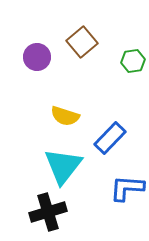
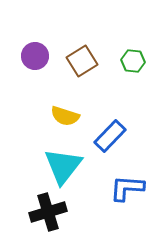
brown square: moved 19 px down; rotated 8 degrees clockwise
purple circle: moved 2 px left, 1 px up
green hexagon: rotated 15 degrees clockwise
blue rectangle: moved 2 px up
